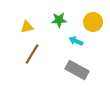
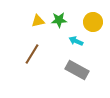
yellow triangle: moved 11 px right, 6 px up
